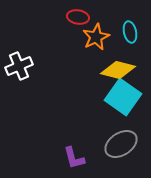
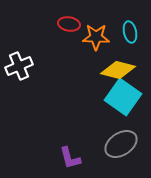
red ellipse: moved 9 px left, 7 px down
orange star: rotated 28 degrees clockwise
purple L-shape: moved 4 px left
